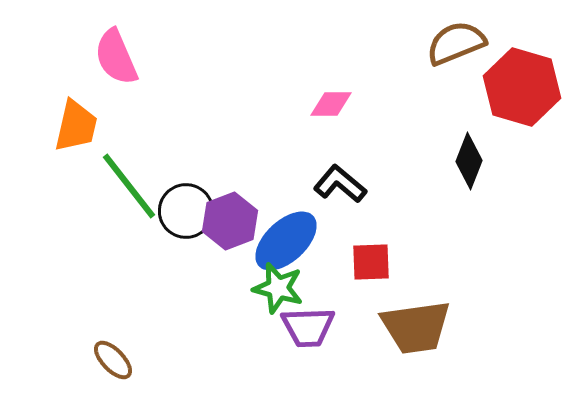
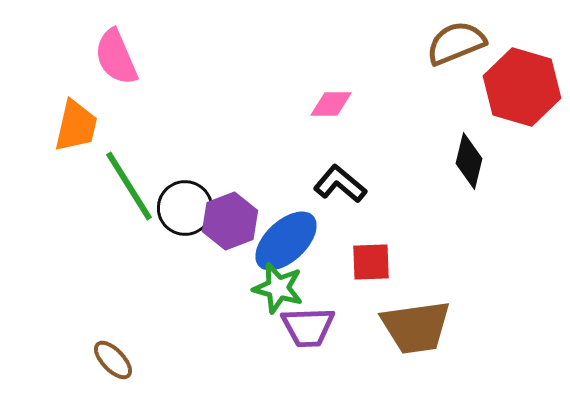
black diamond: rotated 8 degrees counterclockwise
green line: rotated 6 degrees clockwise
black circle: moved 1 px left, 3 px up
